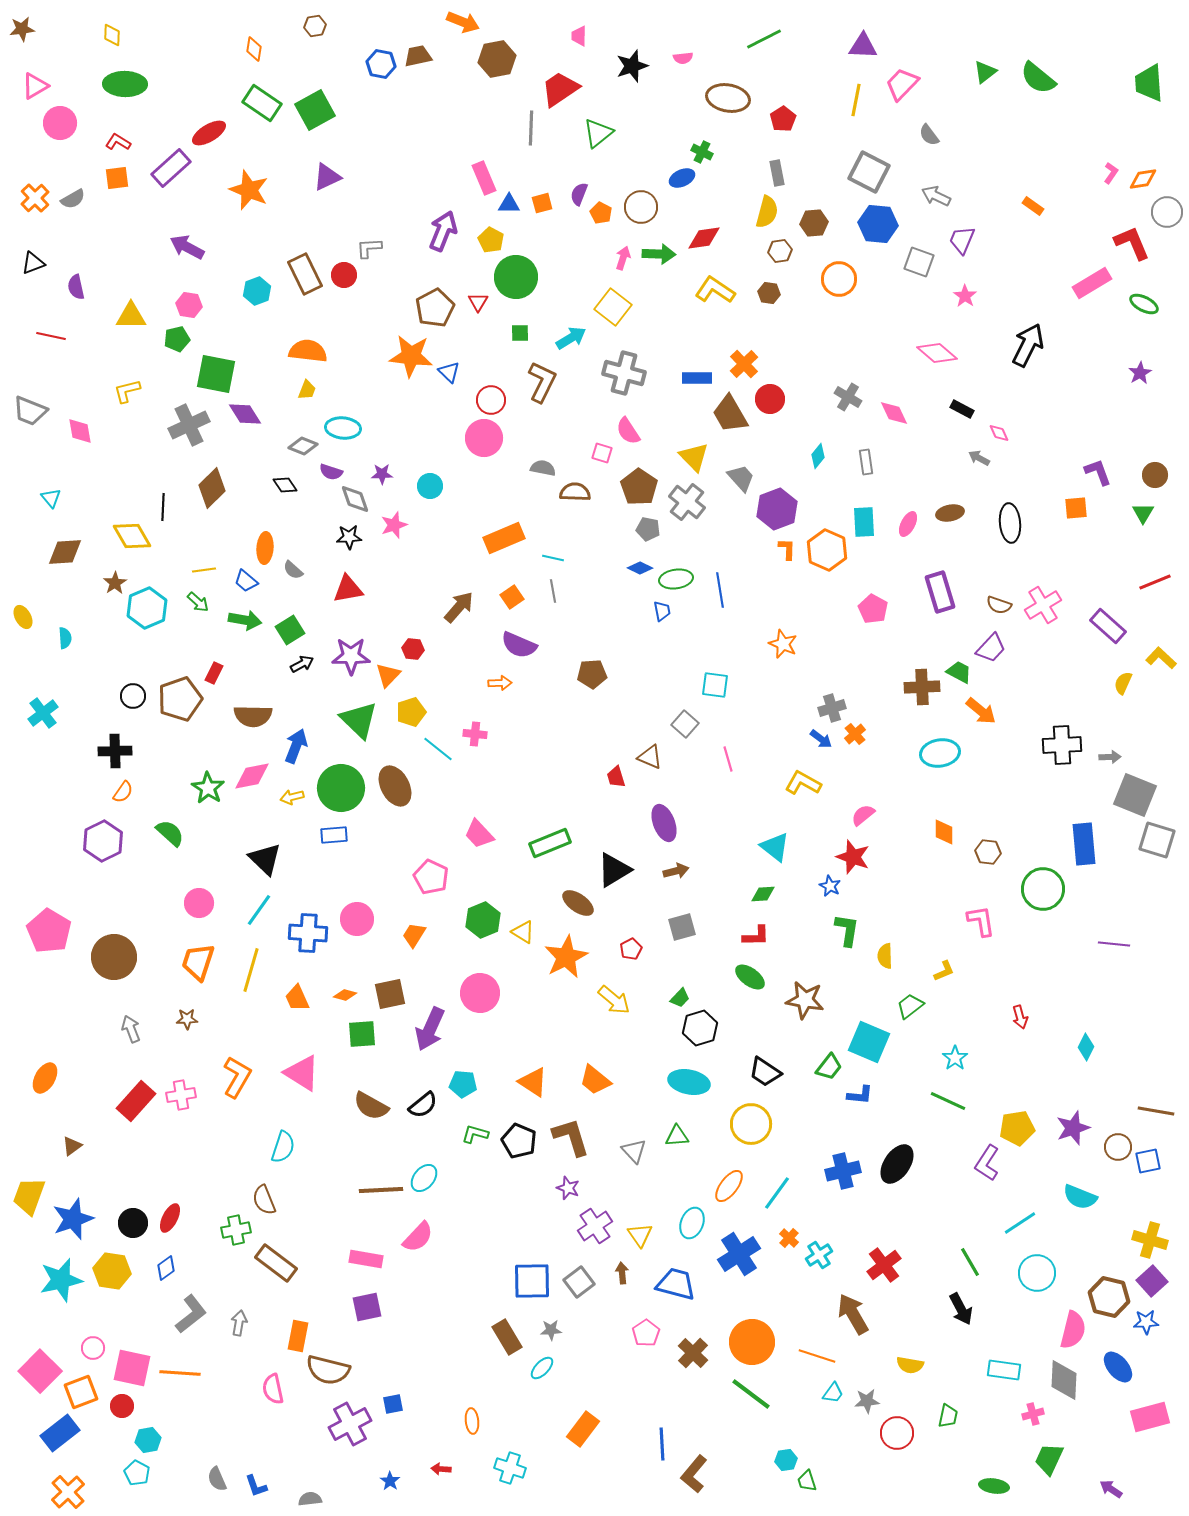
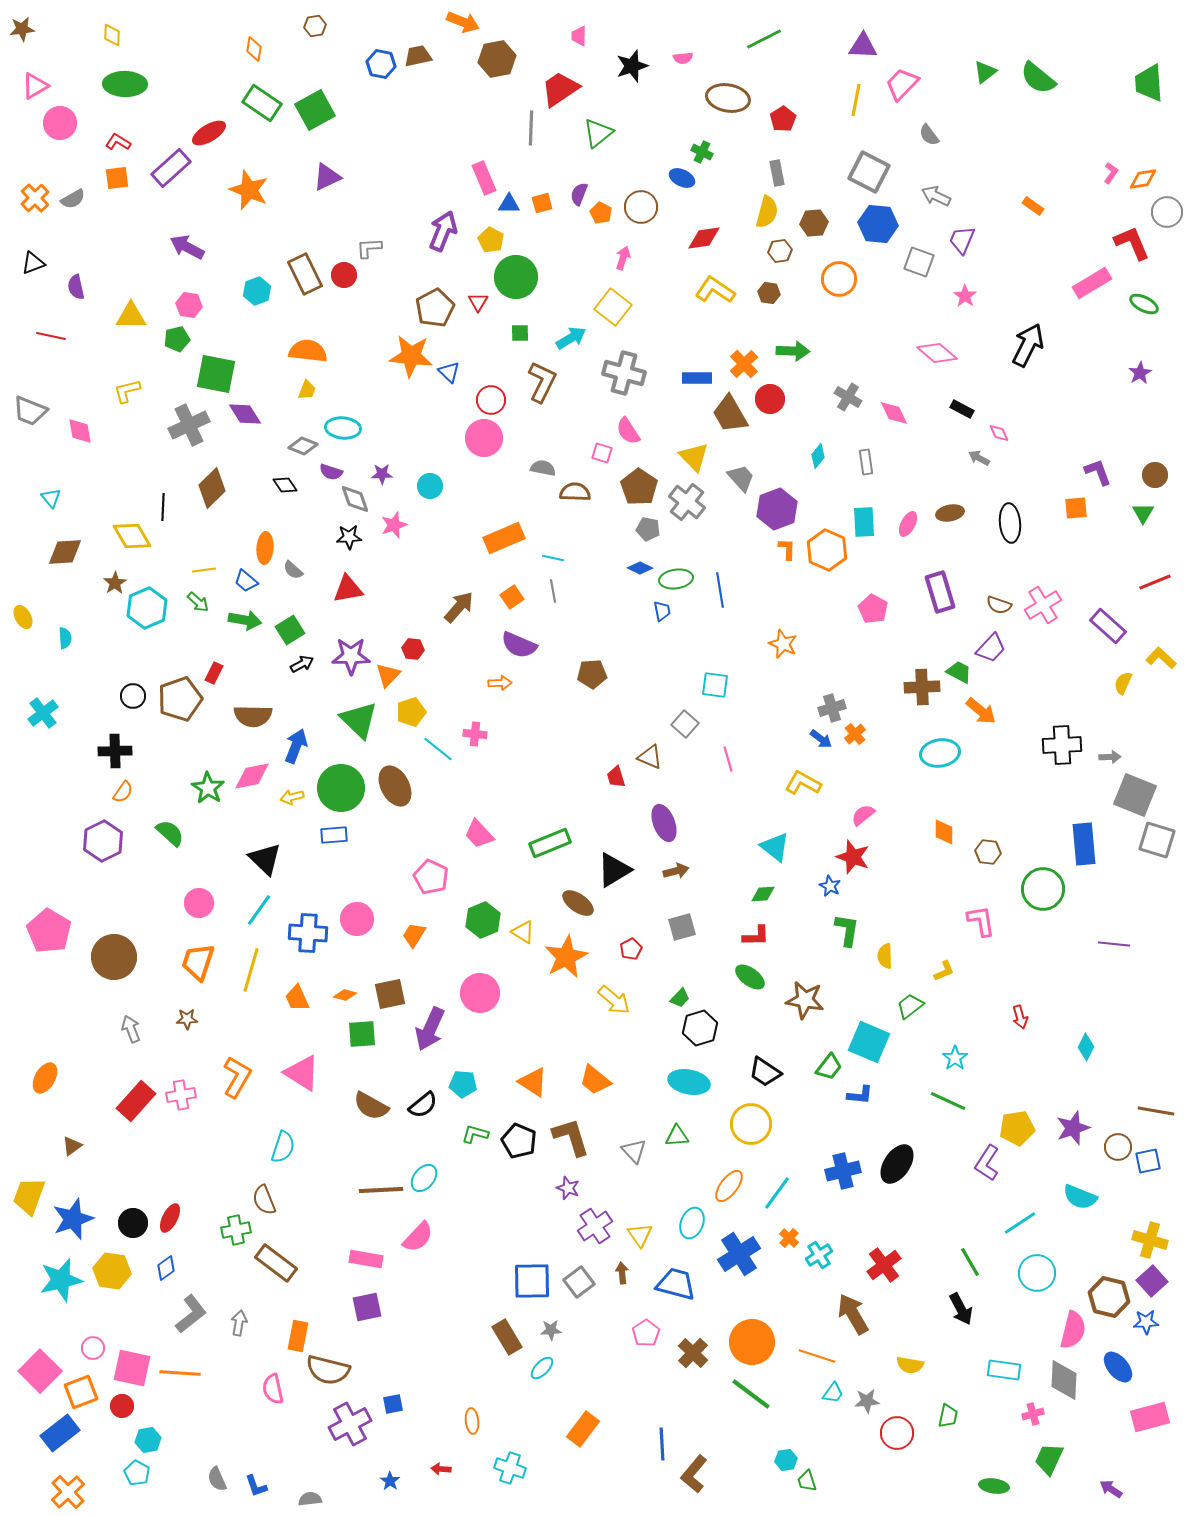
blue ellipse at (682, 178): rotated 50 degrees clockwise
green arrow at (659, 254): moved 134 px right, 97 px down
